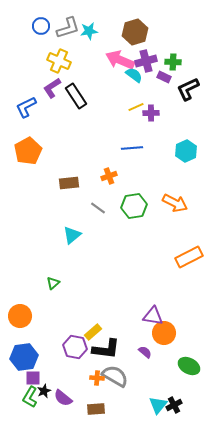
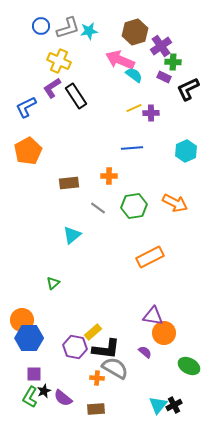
purple cross at (146, 61): moved 15 px right, 15 px up; rotated 20 degrees counterclockwise
yellow line at (136, 107): moved 2 px left, 1 px down
orange cross at (109, 176): rotated 21 degrees clockwise
orange rectangle at (189, 257): moved 39 px left
orange circle at (20, 316): moved 2 px right, 4 px down
blue hexagon at (24, 357): moved 5 px right, 19 px up; rotated 8 degrees clockwise
gray semicircle at (115, 376): moved 8 px up
purple square at (33, 378): moved 1 px right, 4 px up
